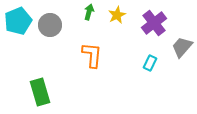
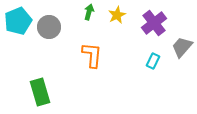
gray circle: moved 1 px left, 2 px down
cyan rectangle: moved 3 px right, 2 px up
